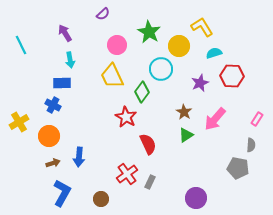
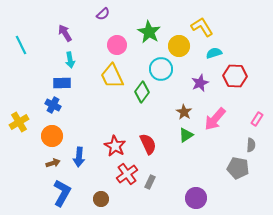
red hexagon: moved 3 px right
red star: moved 11 px left, 29 px down
orange circle: moved 3 px right
